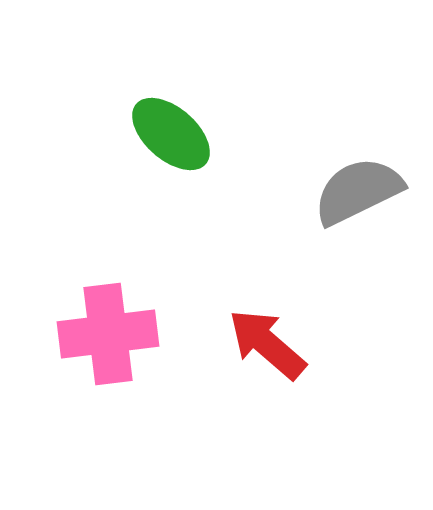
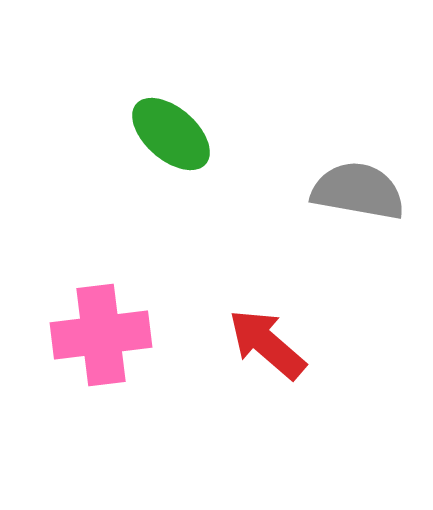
gray semicircle: rotated 36 degrees clockwise
pink cross: moved 7 px left, 1 px down
